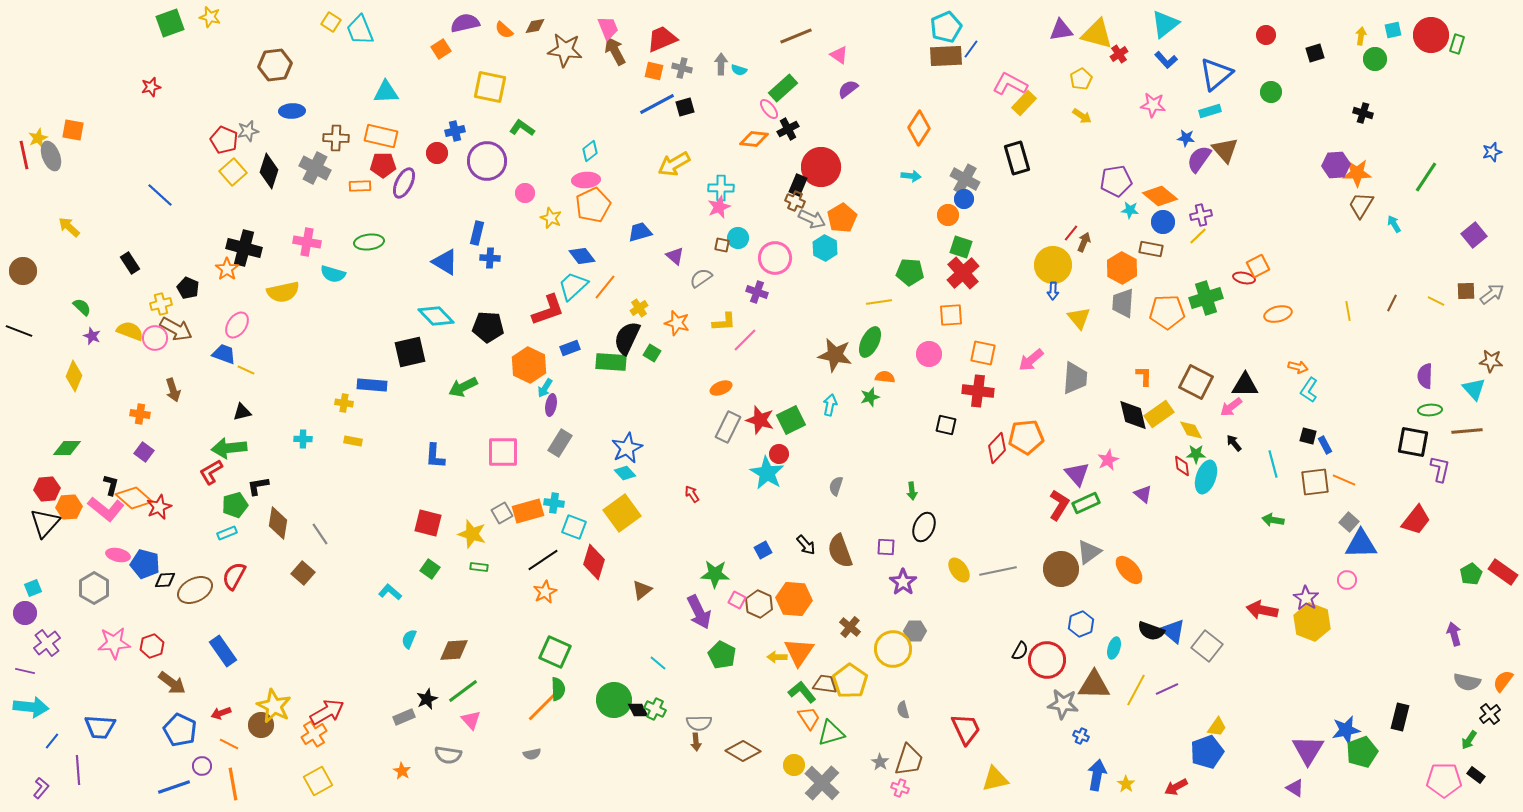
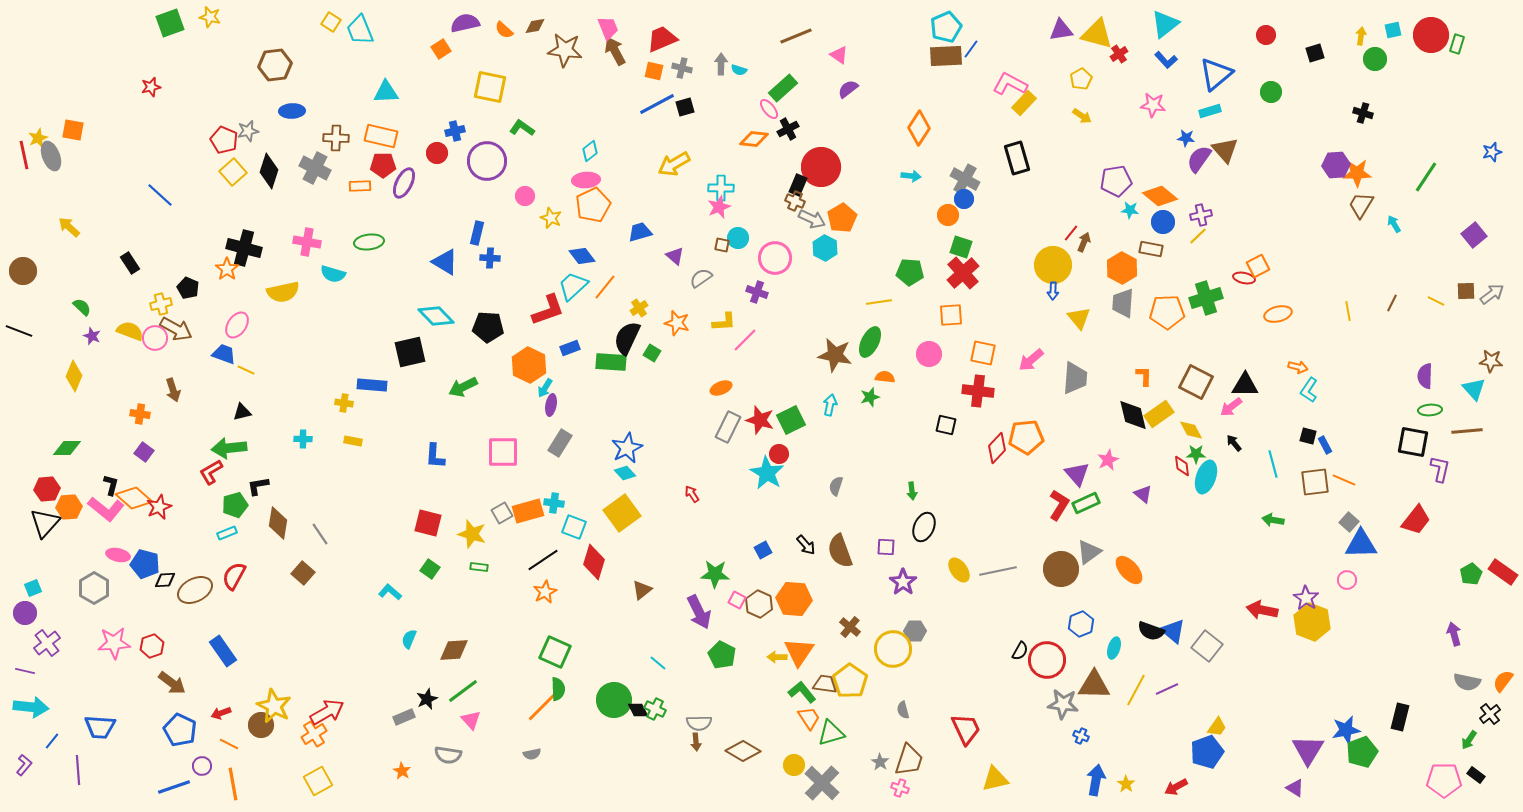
pink circle at (525, 193): moved 3 px down
blue arrow at (1097, 775): moved 1 px left, 5 px down
purple L-shape at (41, 788): moved 17 px left, 23 px up
